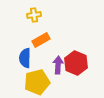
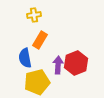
orange rectangle: moved 1 px left; rotated 30 degrees counterclockwise
blue semicircle: rotated 12 degrees counterclockwise
red hexagon: rotated 15 degrees clockwise
